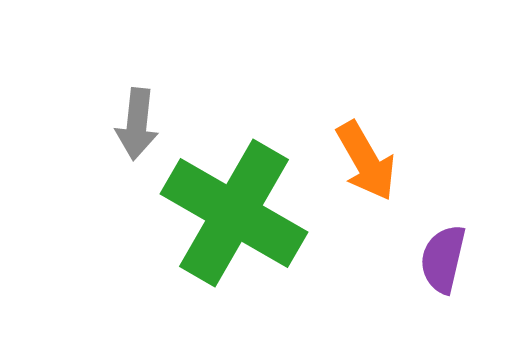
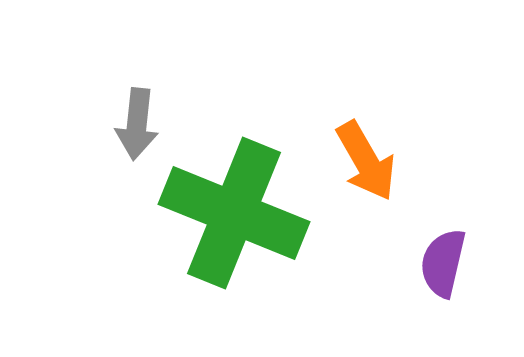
green cross: rotated 8 degrees counterclockwise
purple semicircle: moved 4 px down
